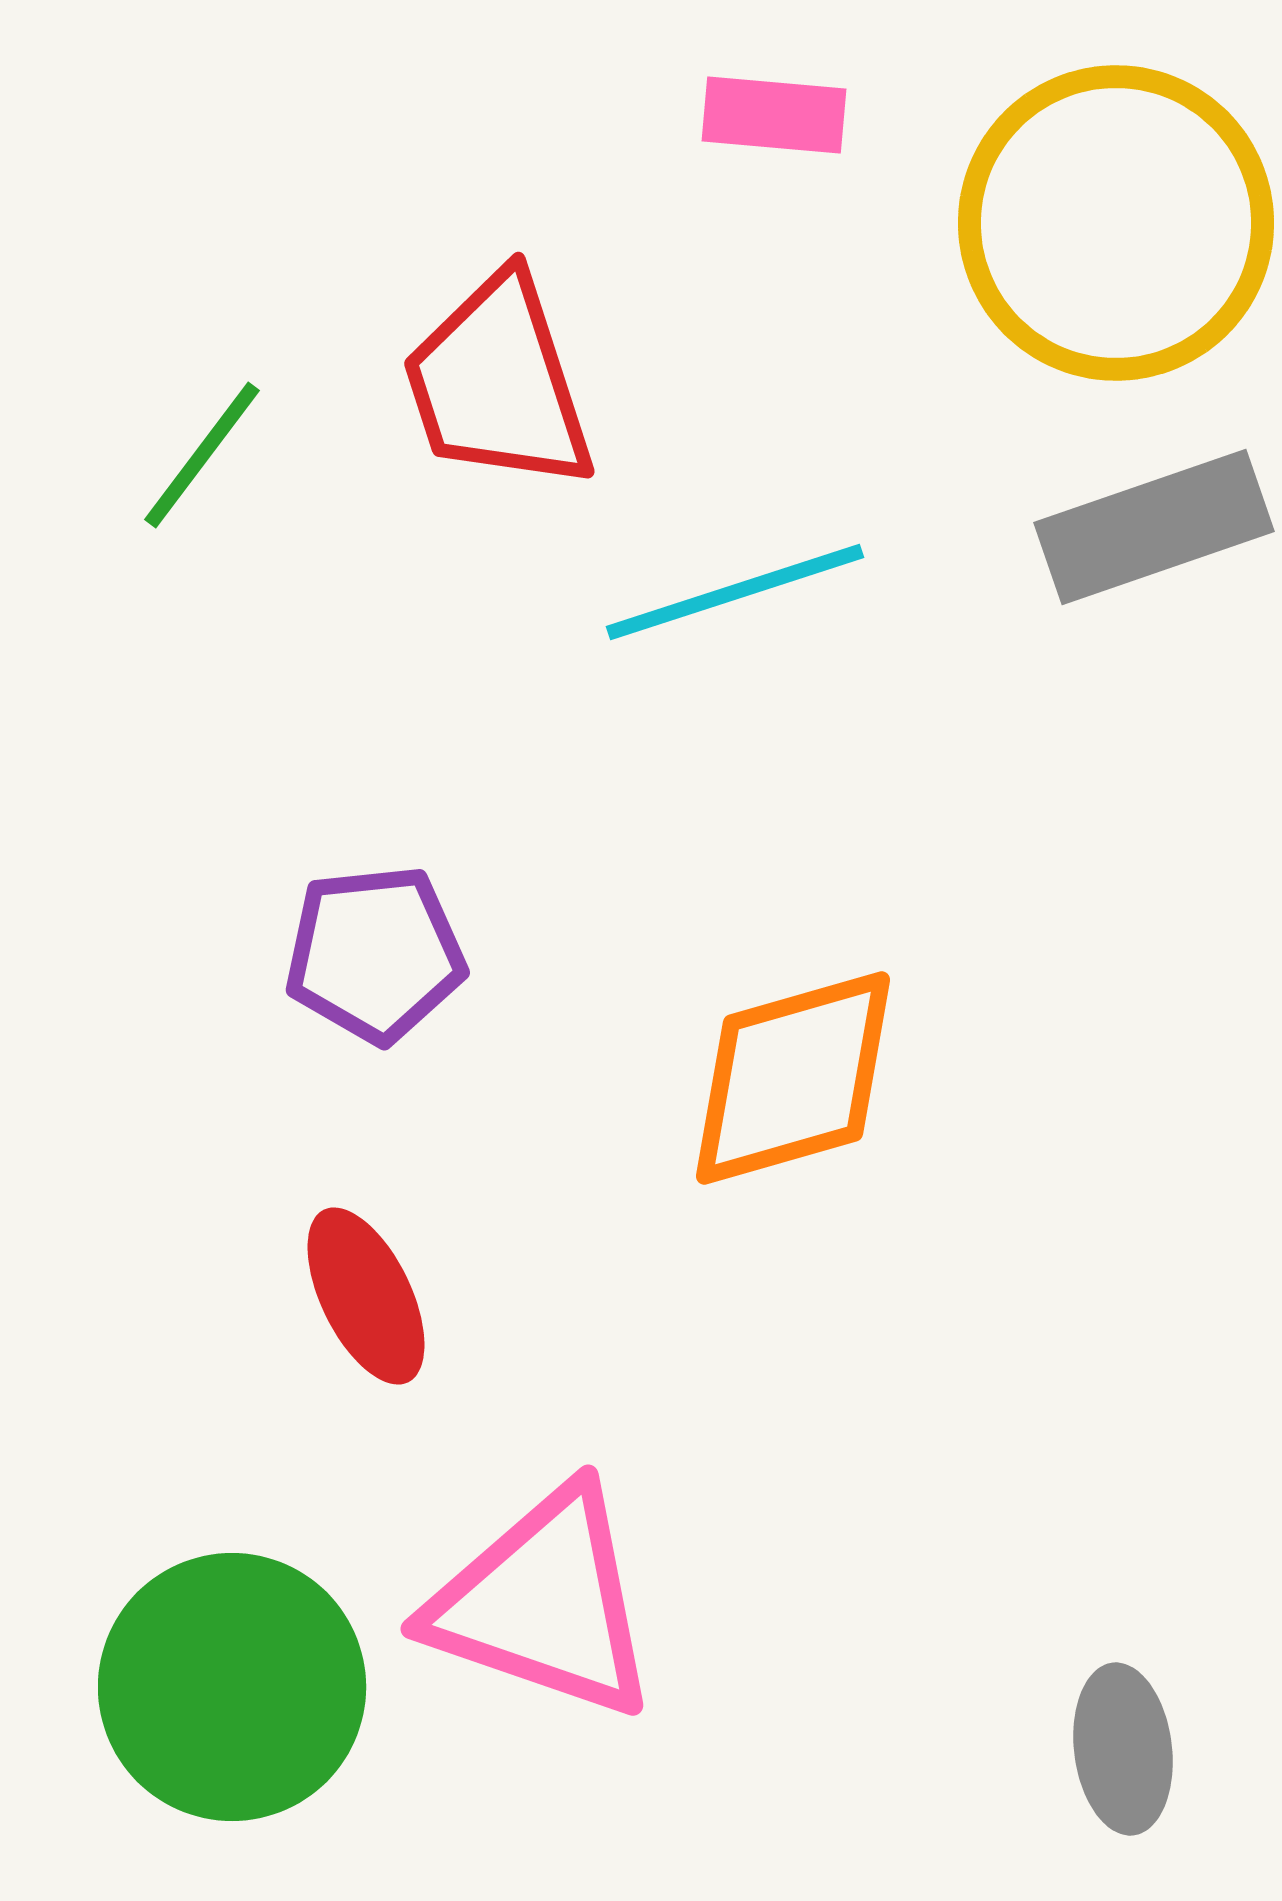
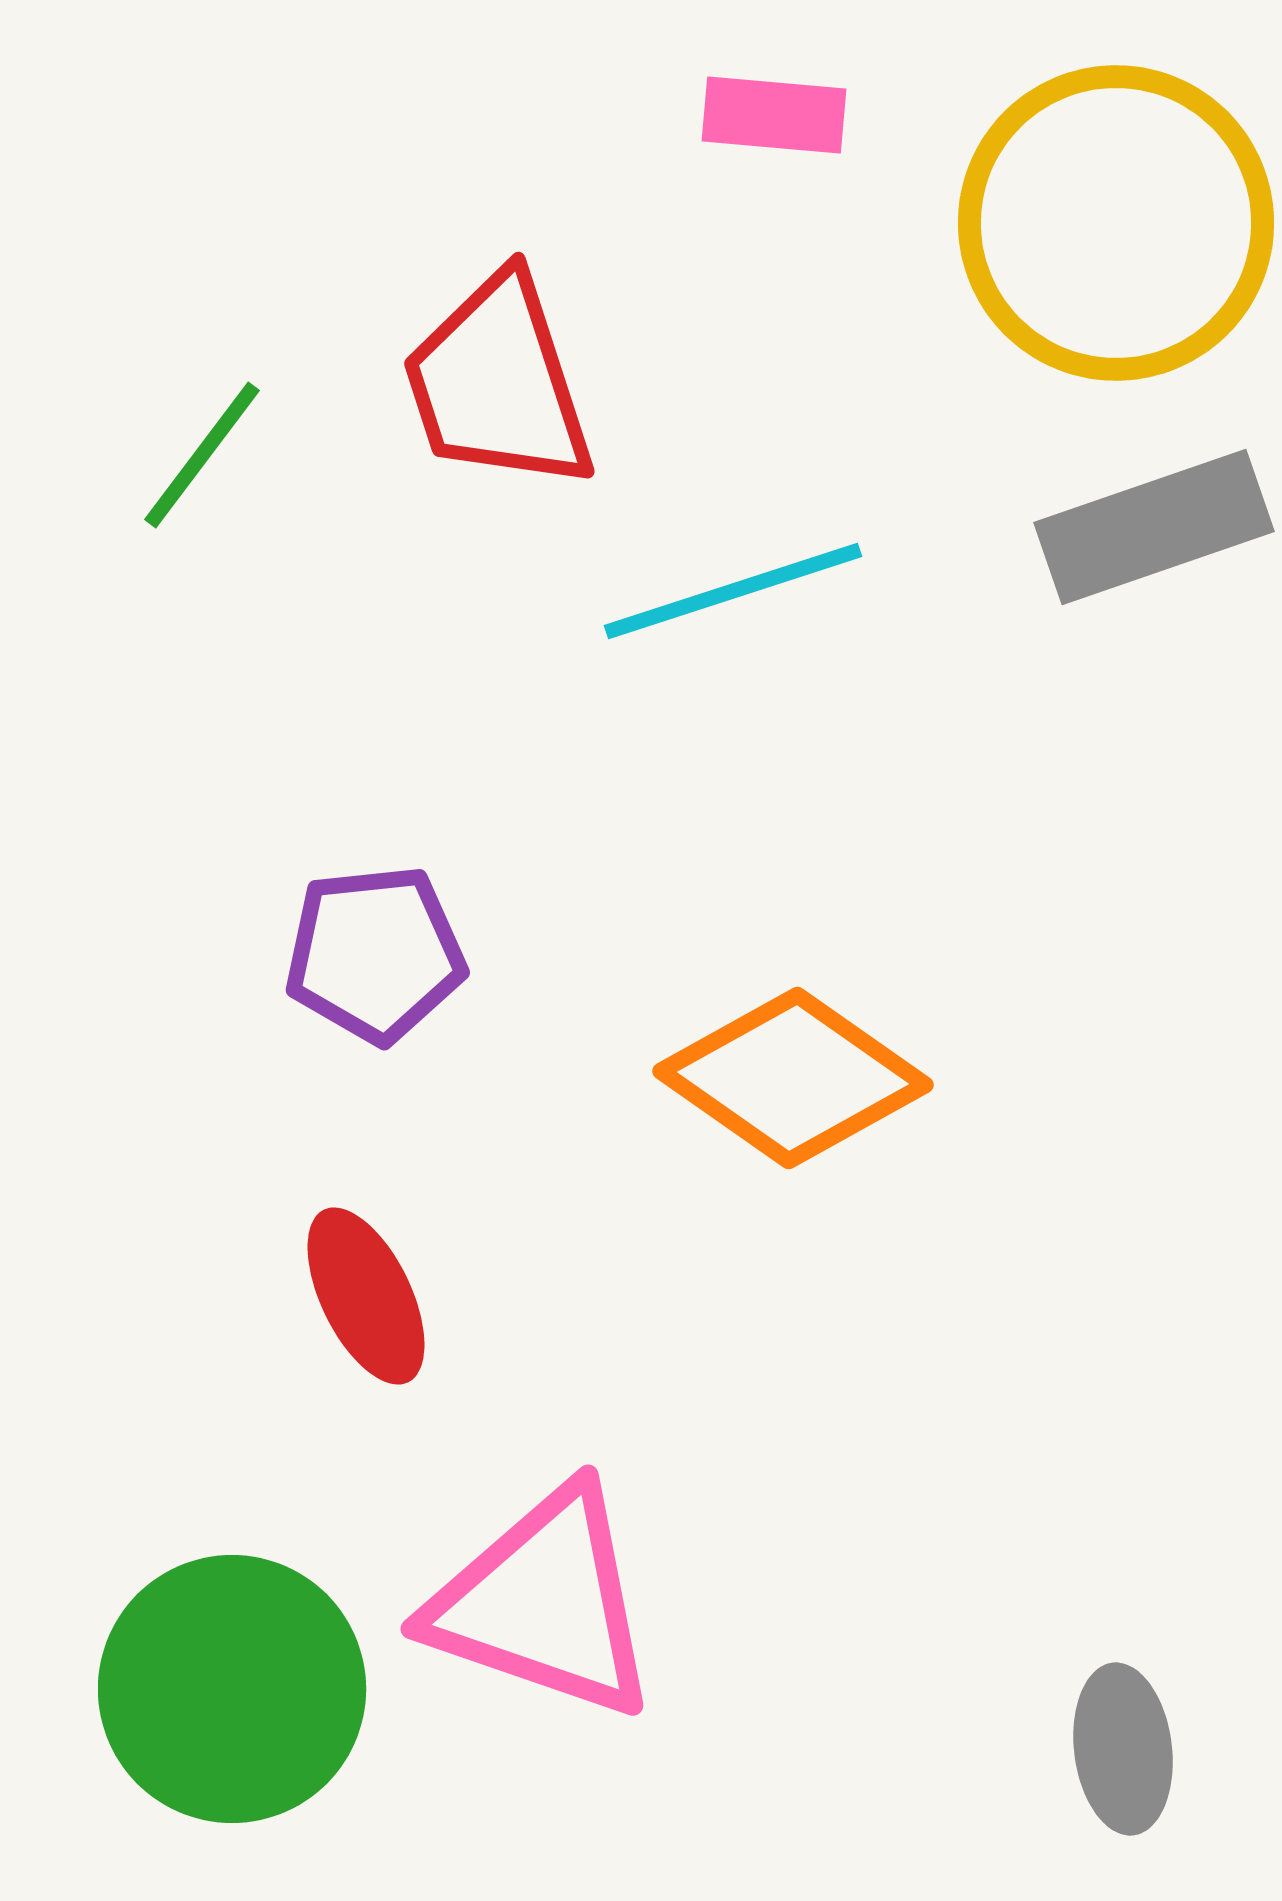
cyan line: moved 2 px left, 1 px up
orange diamond: rotated 51 degrees clockwise
green circle: moved 2 px down
